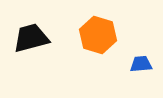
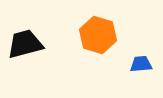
black trapezoid: moved 6 px left, 6 px down
